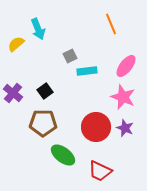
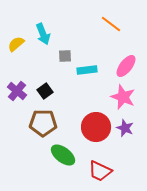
orange line: rotated 30 degrees counterclockwise
cyan arrow: moved 5 px right, 5 px down
gray square: moved 5 px left; rotated 24 degrees clockwise
cyan rectangle: moved 1 px up
purple cross: moved 4 px right, 2 px up
